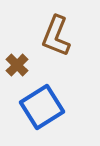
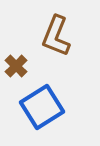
brown cross: moved 1 px left, 1 px down
